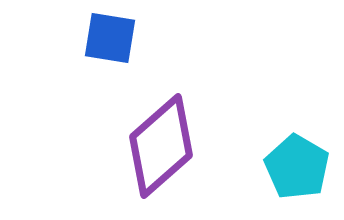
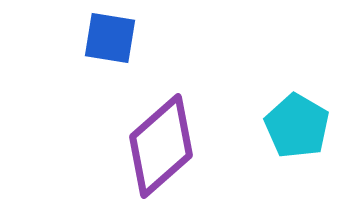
cyan pentagon: moved 41 px up
